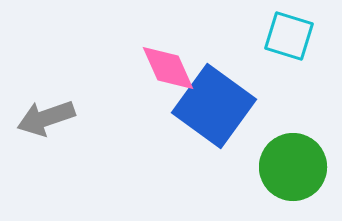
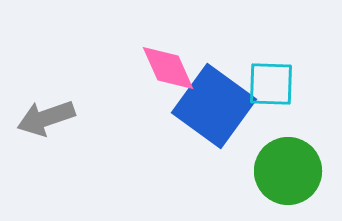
cyan square: moved 18 px left, 48 px down; rotated 15 degrees counterclockwise
green circle: moved 5 px left, 4 px down
